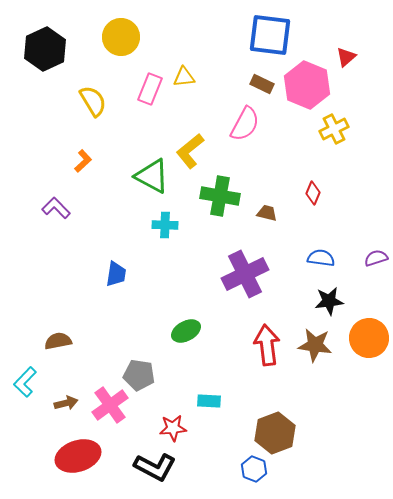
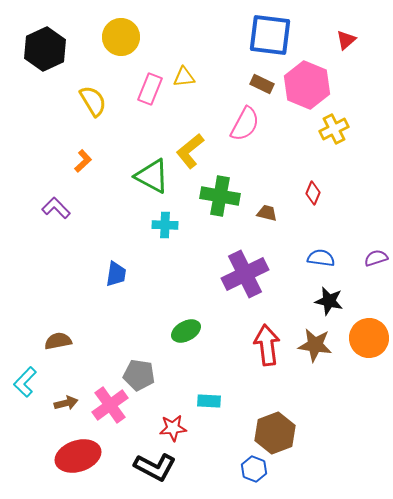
red triangle: moved 17 px up
black star: rotated 20 degrees clockwise
